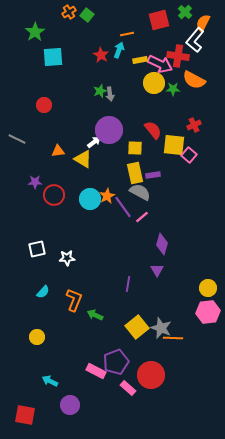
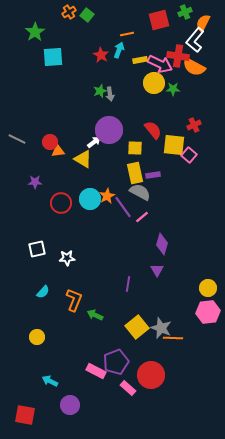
green cross at (185, 12): rotated 24 degrees clockwise
orange semicircle at (194, 80): moved 13 px up
red circle at (44, 105): moved 6 px right, 37 px down
red circle at (54, 195): moved 7 px right, 8 px down
